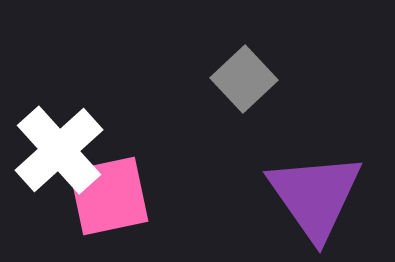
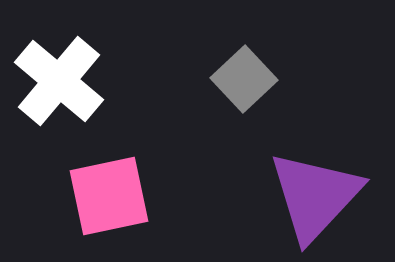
white cross: moved 69 px up; rotated 8 degrees counterclockwise
purple triangle: rotated 18 degrees clockwise
